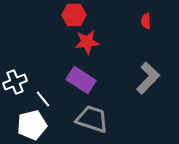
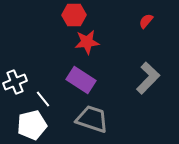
red semicircle: rotated 42 degrees clockwise
